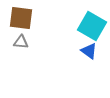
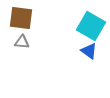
cyan square: moved 1 px left
gray triangle: moved 1 px right
